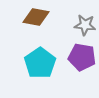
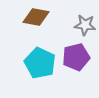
purple pentagon: moved 6 px left; rotated 24 degrees counterclockwise
cyan pentagon: rotated 12 degrees counterclockwise
